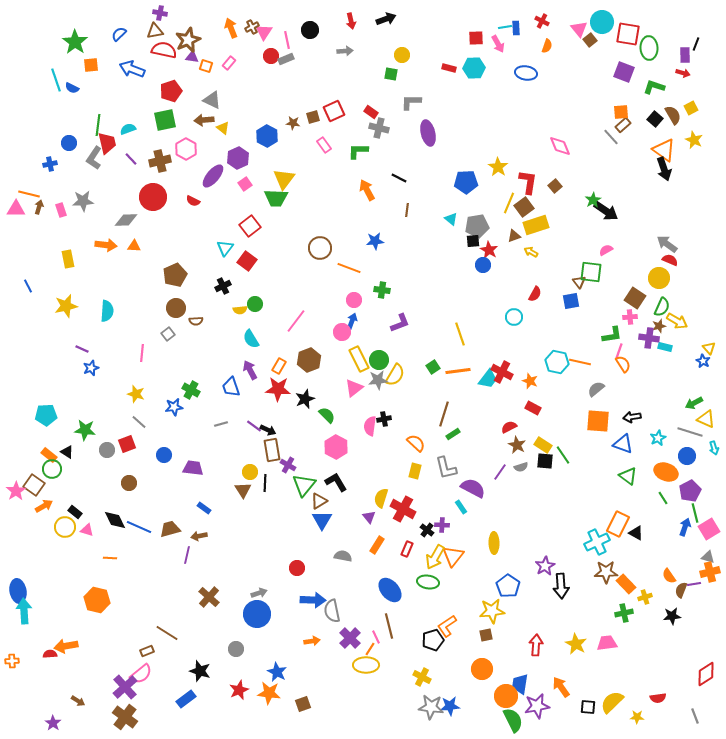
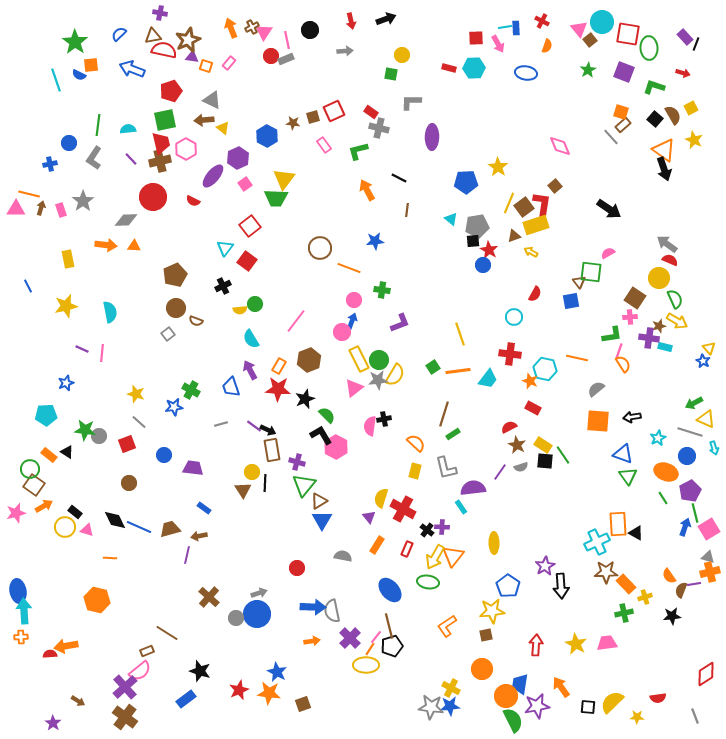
brown triangle at (155, 31): moved 2 px left, 5 px down
purple rectangle at (685, 55): moved 18 px up; rotated 42 degrees counterclockwise
blue semicircle at (72, 88): moved 7 px right, 13 px up
orange square at (621, 112): rotated 21 degrees clockwise
cyan semicircle at (128, 129): rotated 14 degrees clockwise
purple ellipse at (428, 133): moved 4 px right, 4 px down; rotated 15 degrees clockwise
red trapezoid at (107, 143): moved 54 px right
green L-shape at (358, 151): rotated 15 degrees counterclockwise
red L-shape at (528, 182): moved 14 px right, 22 px down
green star at (593, 200): moved 5 px left, 130 px up
gray star at (83, 201): rotated 30 degrees counterclockwise
brown arrow at (39, 207): moved 2 px right, 1 px down
black arrow at (606, 211): moved 3 px right, 2 px up
pink semicircle at (606, 250): moved 2 px right, 3 px down
green semicircle at (662, 307): moved 13 px right, 8 px up; rotated 48 degrees counterclockwise
cyan semicircle at (107, 311): moved 3 px right, 1 px down; rotated 15 degrees counterclockwise
brown semicircle at (196, 321): rotated 24 degrees clockwise
pink line at (142, 353): moved 40 px left
cyan hexagon at (557, 362): moved 12 px left, 7 px down
orange line at (580, 362): moved 3 px left, 4 px up
blue star at (91, 368): moved 25 px left, 15 px down
red cross at (502, 372): moved 8 px right, 18 px up; rotated 20 degrees counterclockwise
blue triangle at (623, 444): moved 10 px down
gray circle at (107, 450): moved 8 px left, 14 px up
purple cross at (288, 465): moved 9 px right, 3 px up; rotated 14 degrees counterclockwise
green circle at (52, 469): moved 22 px left
yellow circle at (250, 472): moved 2 px right
green triangle at (628, 476): rotated 18 degrees clockwise
black L-shape at (336, 482): moved 15 px left, 47 px up
purple semicircle at (473, 488): rotated 35 degrees counterclockwise
pink star at (16, 491): moved 22 px down; rotated 18 degrees clockwise
orange rectangle at (618, 524): rotated 30 degrees counterclockwise
purple cross at (442, 525): moved 2 px down
blue arrow at (313, 600): moved 7 px down
pink line at (376, 637): rotated 64 degrees clockwise
black pentagon at (433, 640): moved 41 px left, 6 px down
gray circle at (236, 649): moved 31 px up
orange cross at (12, 661): moved 9 px right, 24 px up
pink semicircle at (141, 674): moved 1 px left, 3 px up
yellow cross at (422, 677): moved 29 px right, 11 px down
